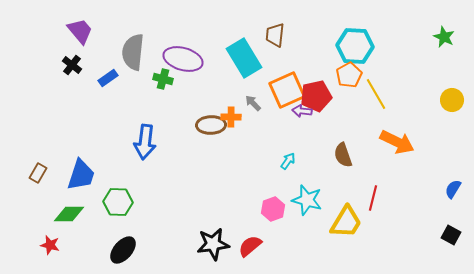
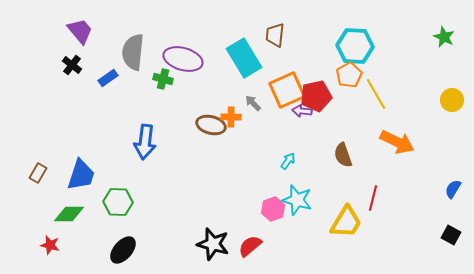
brown ellipse: rotated 16 degrees clockwise
cyan star: moved 10 px left
black star: rotated 24 degrees clockwise
